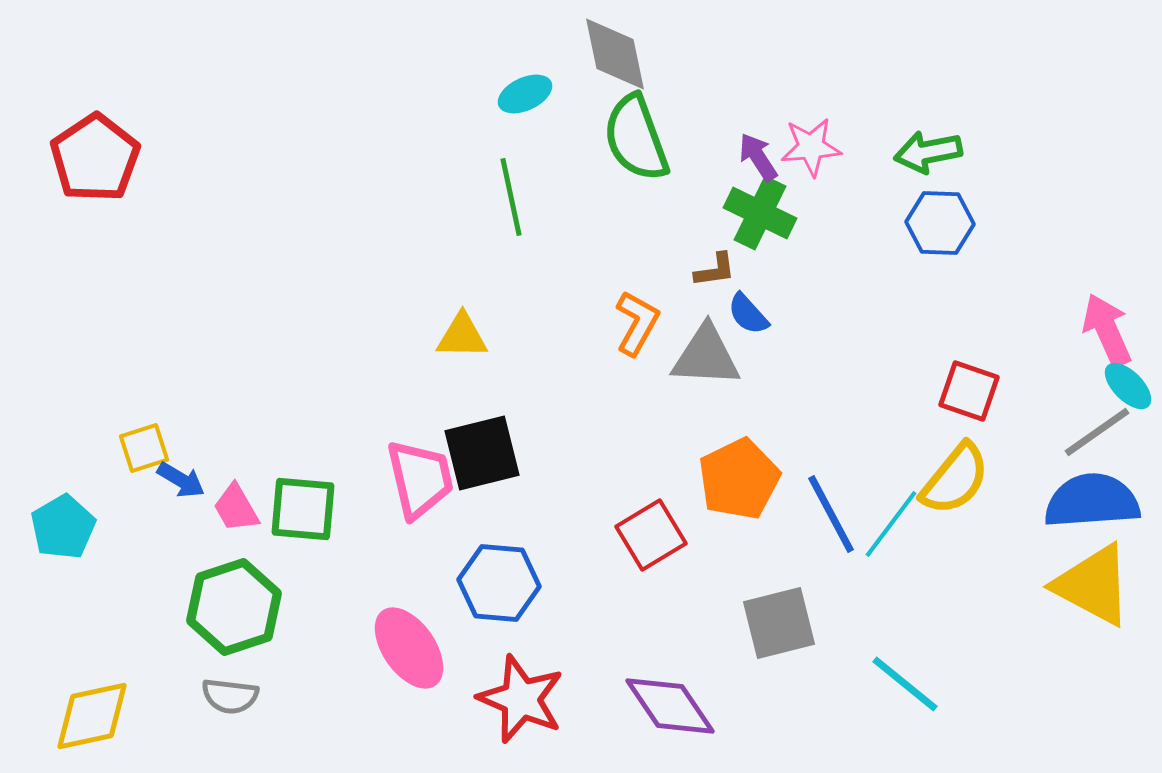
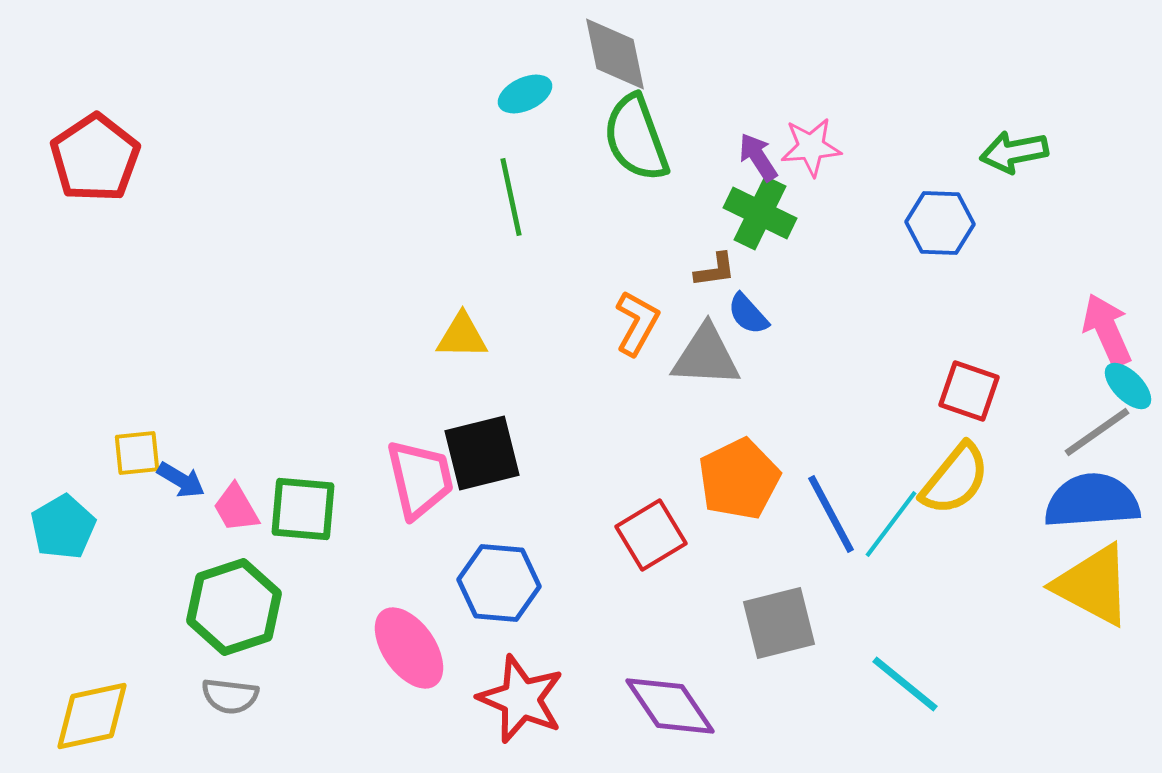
green arrow at (928, 152): moved 86 px right
yellow square at (144, 448): moved 7 px left, 5 px down; rotated 12 degrees clockwise
